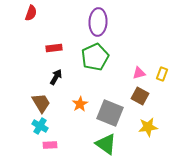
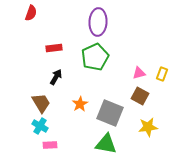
green triangle: rotated 25 degrees counterclockwise
